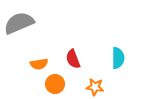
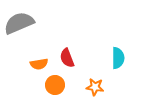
red semicircle: moved 6 px left, 1 px up
orange circle: moved 1 px down
